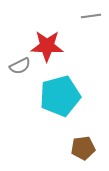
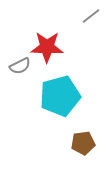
gray line: rotated 30 degrees counterclockwise
red star: moved 1 px down
brown pentagon: moved 5 px up
